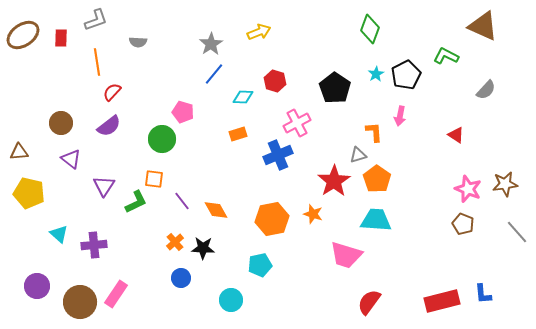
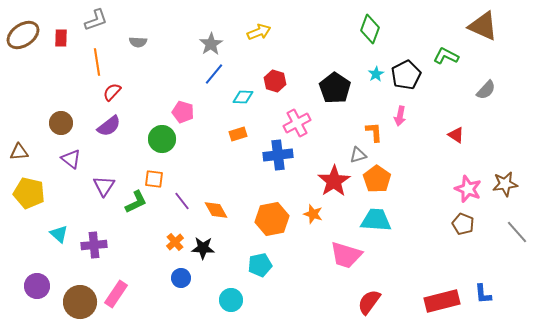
blue cross at (278, 155): rotated 16 degrees clockwise
